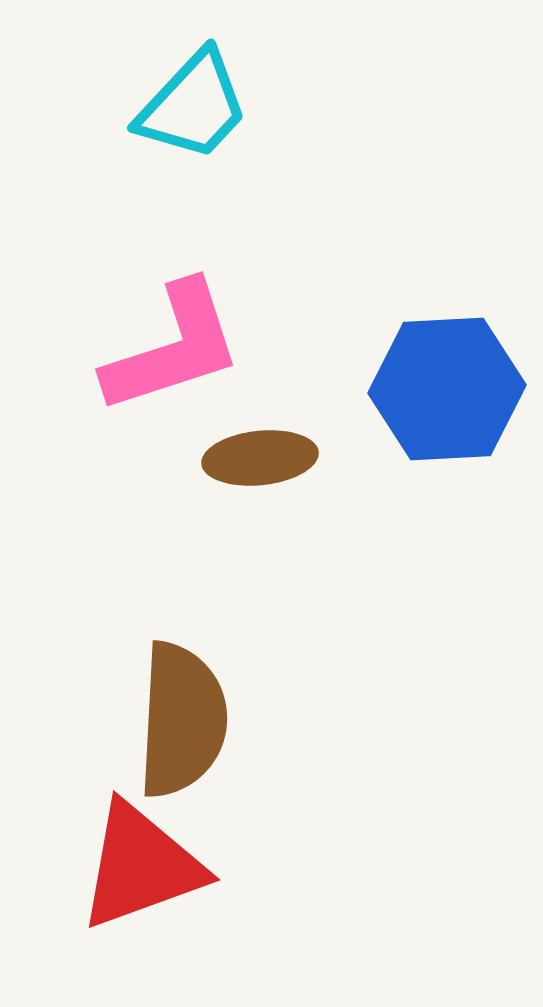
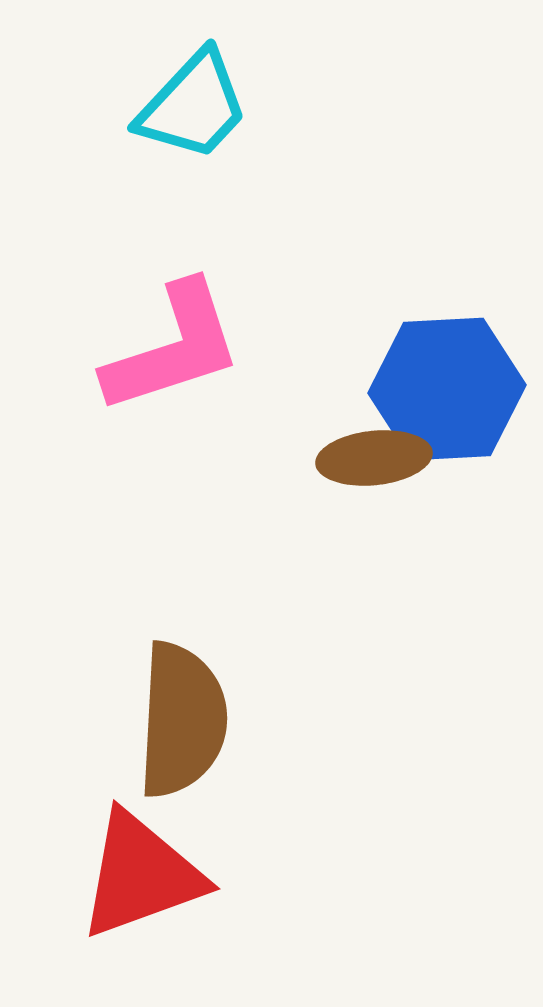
brown ellipse: moved 114 px right
red triangle: moved 9 px down
